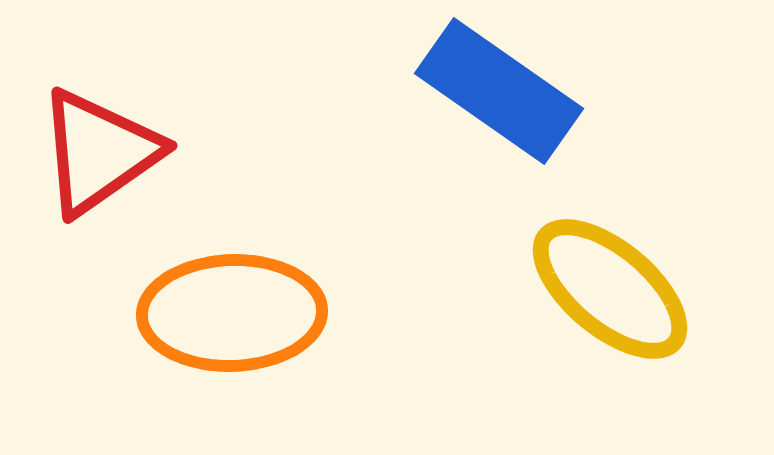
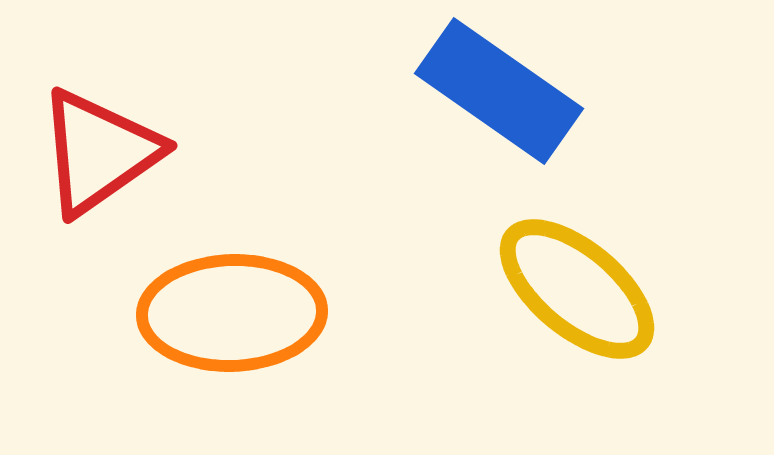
yellow ellipse: moved 33 px left
